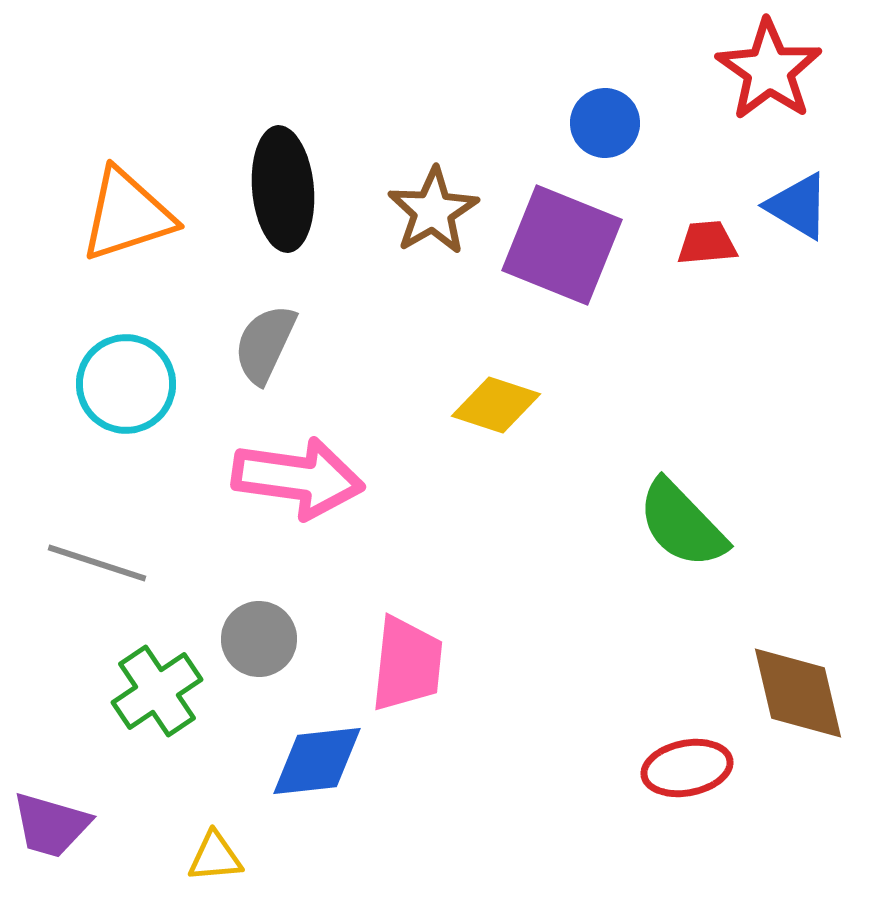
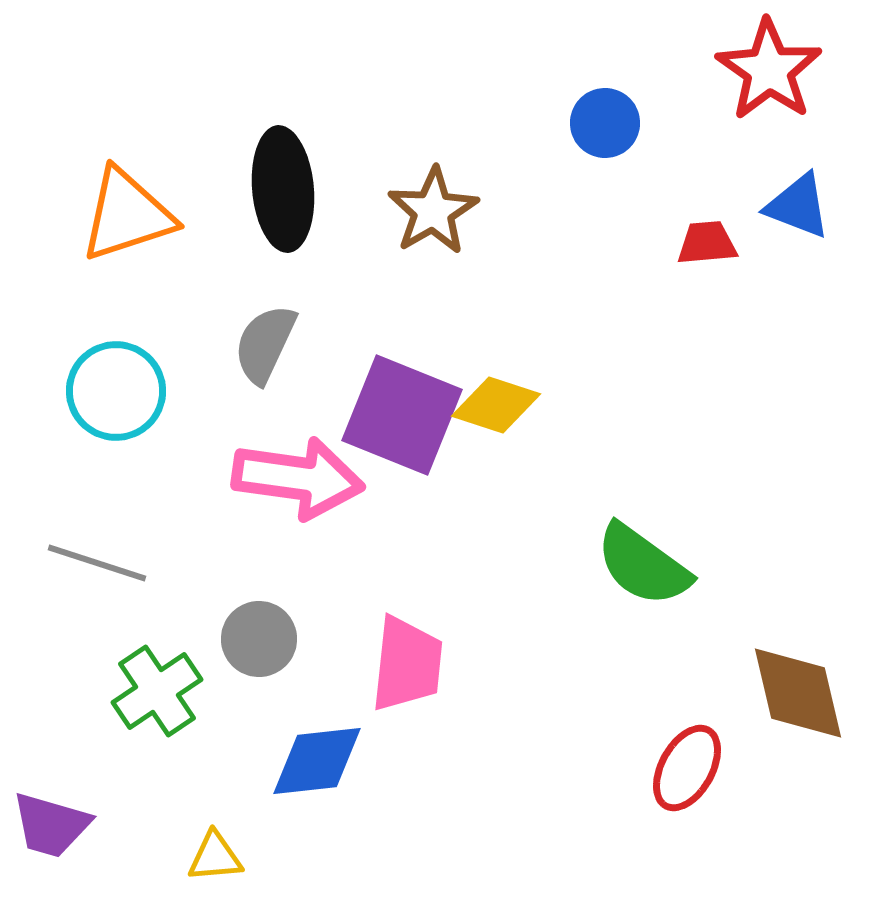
blue triangle: rotated 10 degrees counterclockwise
purple square: moved 160 px left, 170 px down
cyan circle: moved 10 px left, 7 px down
green semicircle: moved 39 px left, 41 px down; rotated 10 degrees counterclockwise
red ellipse: rotated 50 degrees counterclockwise
